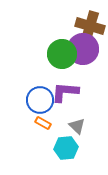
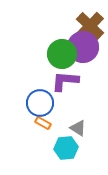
brown cross: rotated 28 degrees clockwise
purple circle: moved 2 px up
purple L-shape: moved 11 px up
blue circle: moved 3 px down
gray triangle: moved 1 px right, 2 px down; rotated 12 degrees counterclockwise
